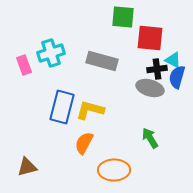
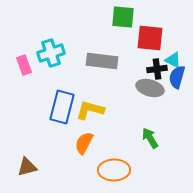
gray rectangle: rotated 8 degrees counterclockwise
